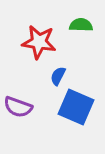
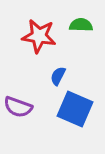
red star: moved 6 px up
blue square: moved 1 px left, 2 px down
